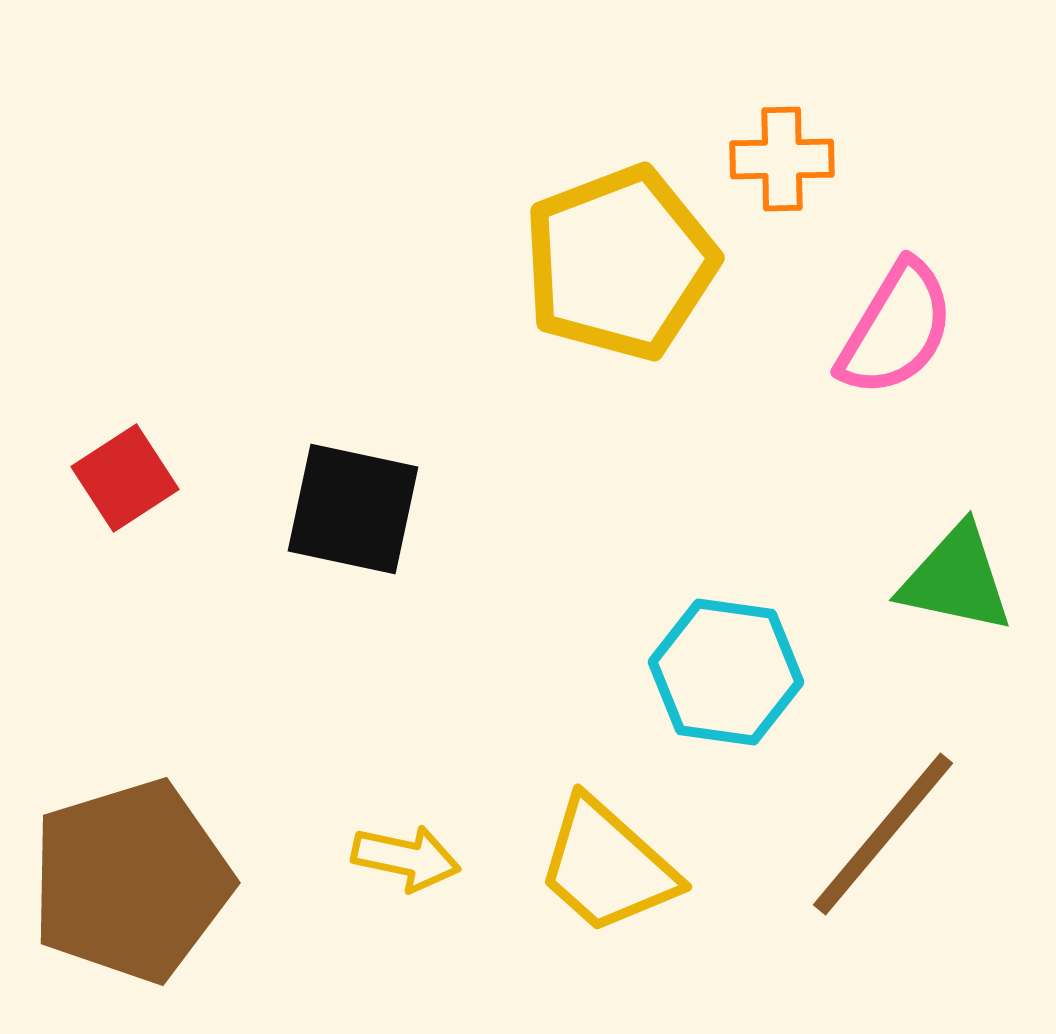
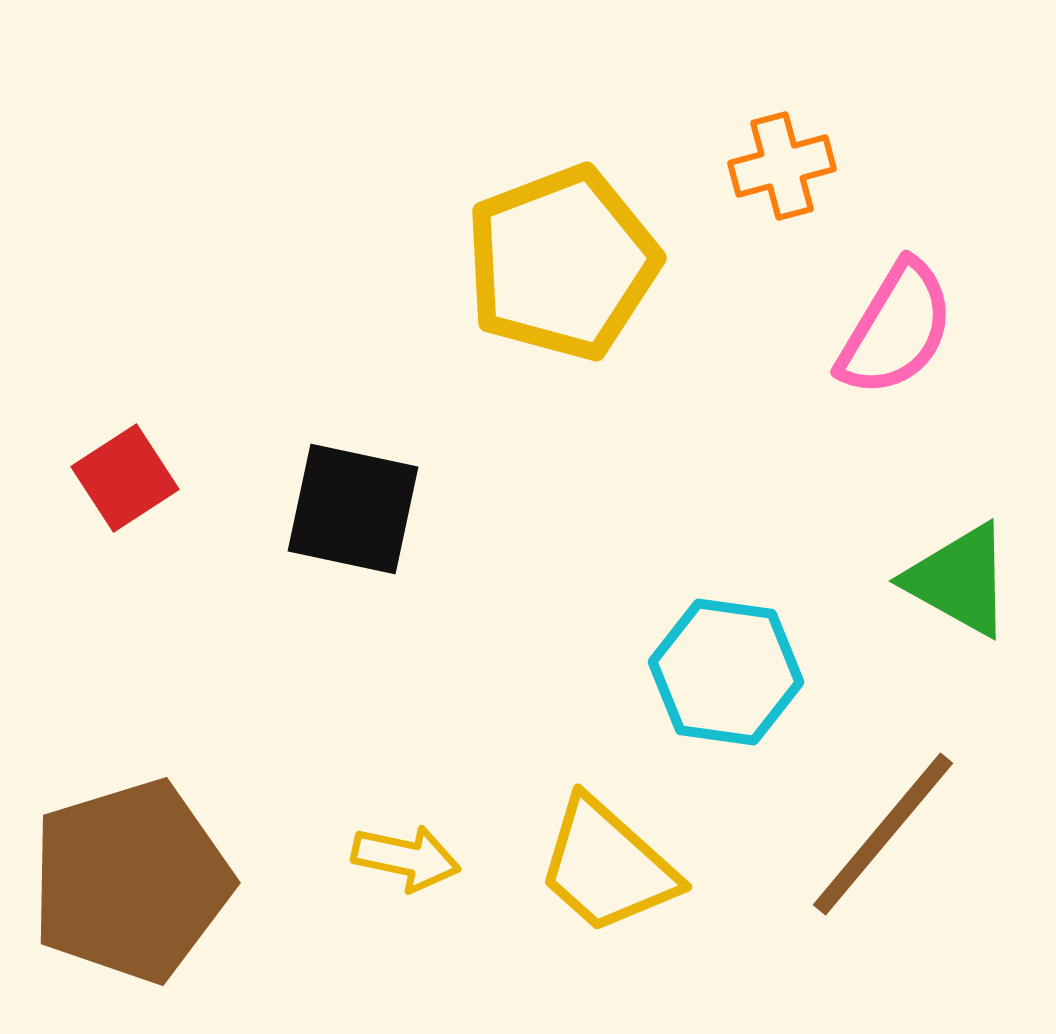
orange cross: moved 7 px down; rotated 14 degrees counterclockwise
yellow pentagon: moved 58 px left
green triangle: moved 3 px right, 1 px down; rotated 17 degrees clockwise
